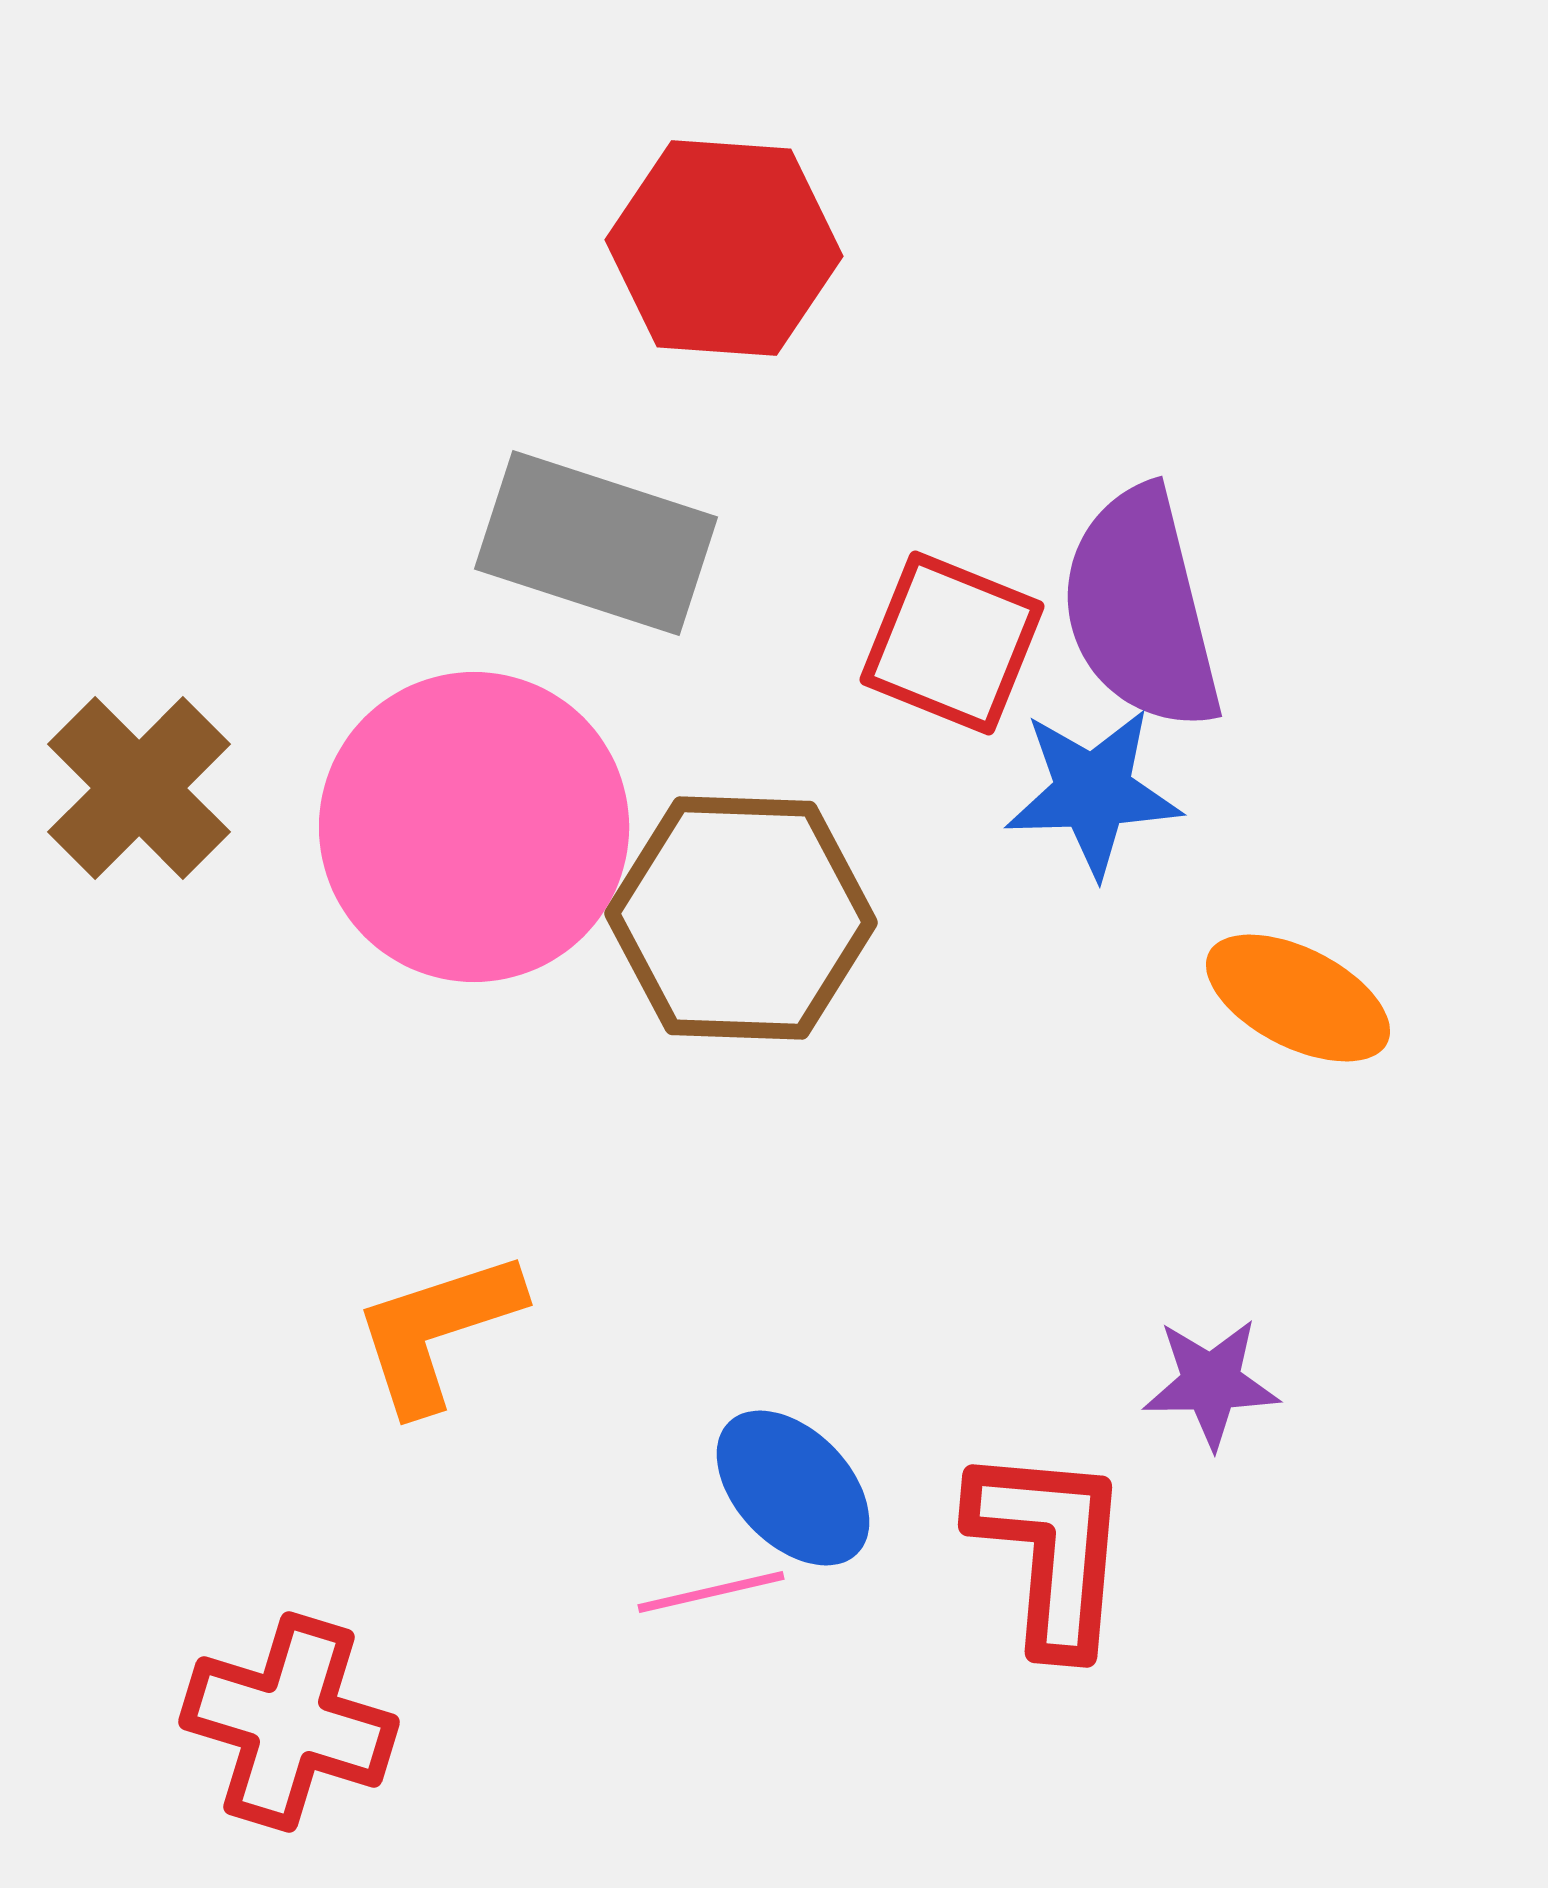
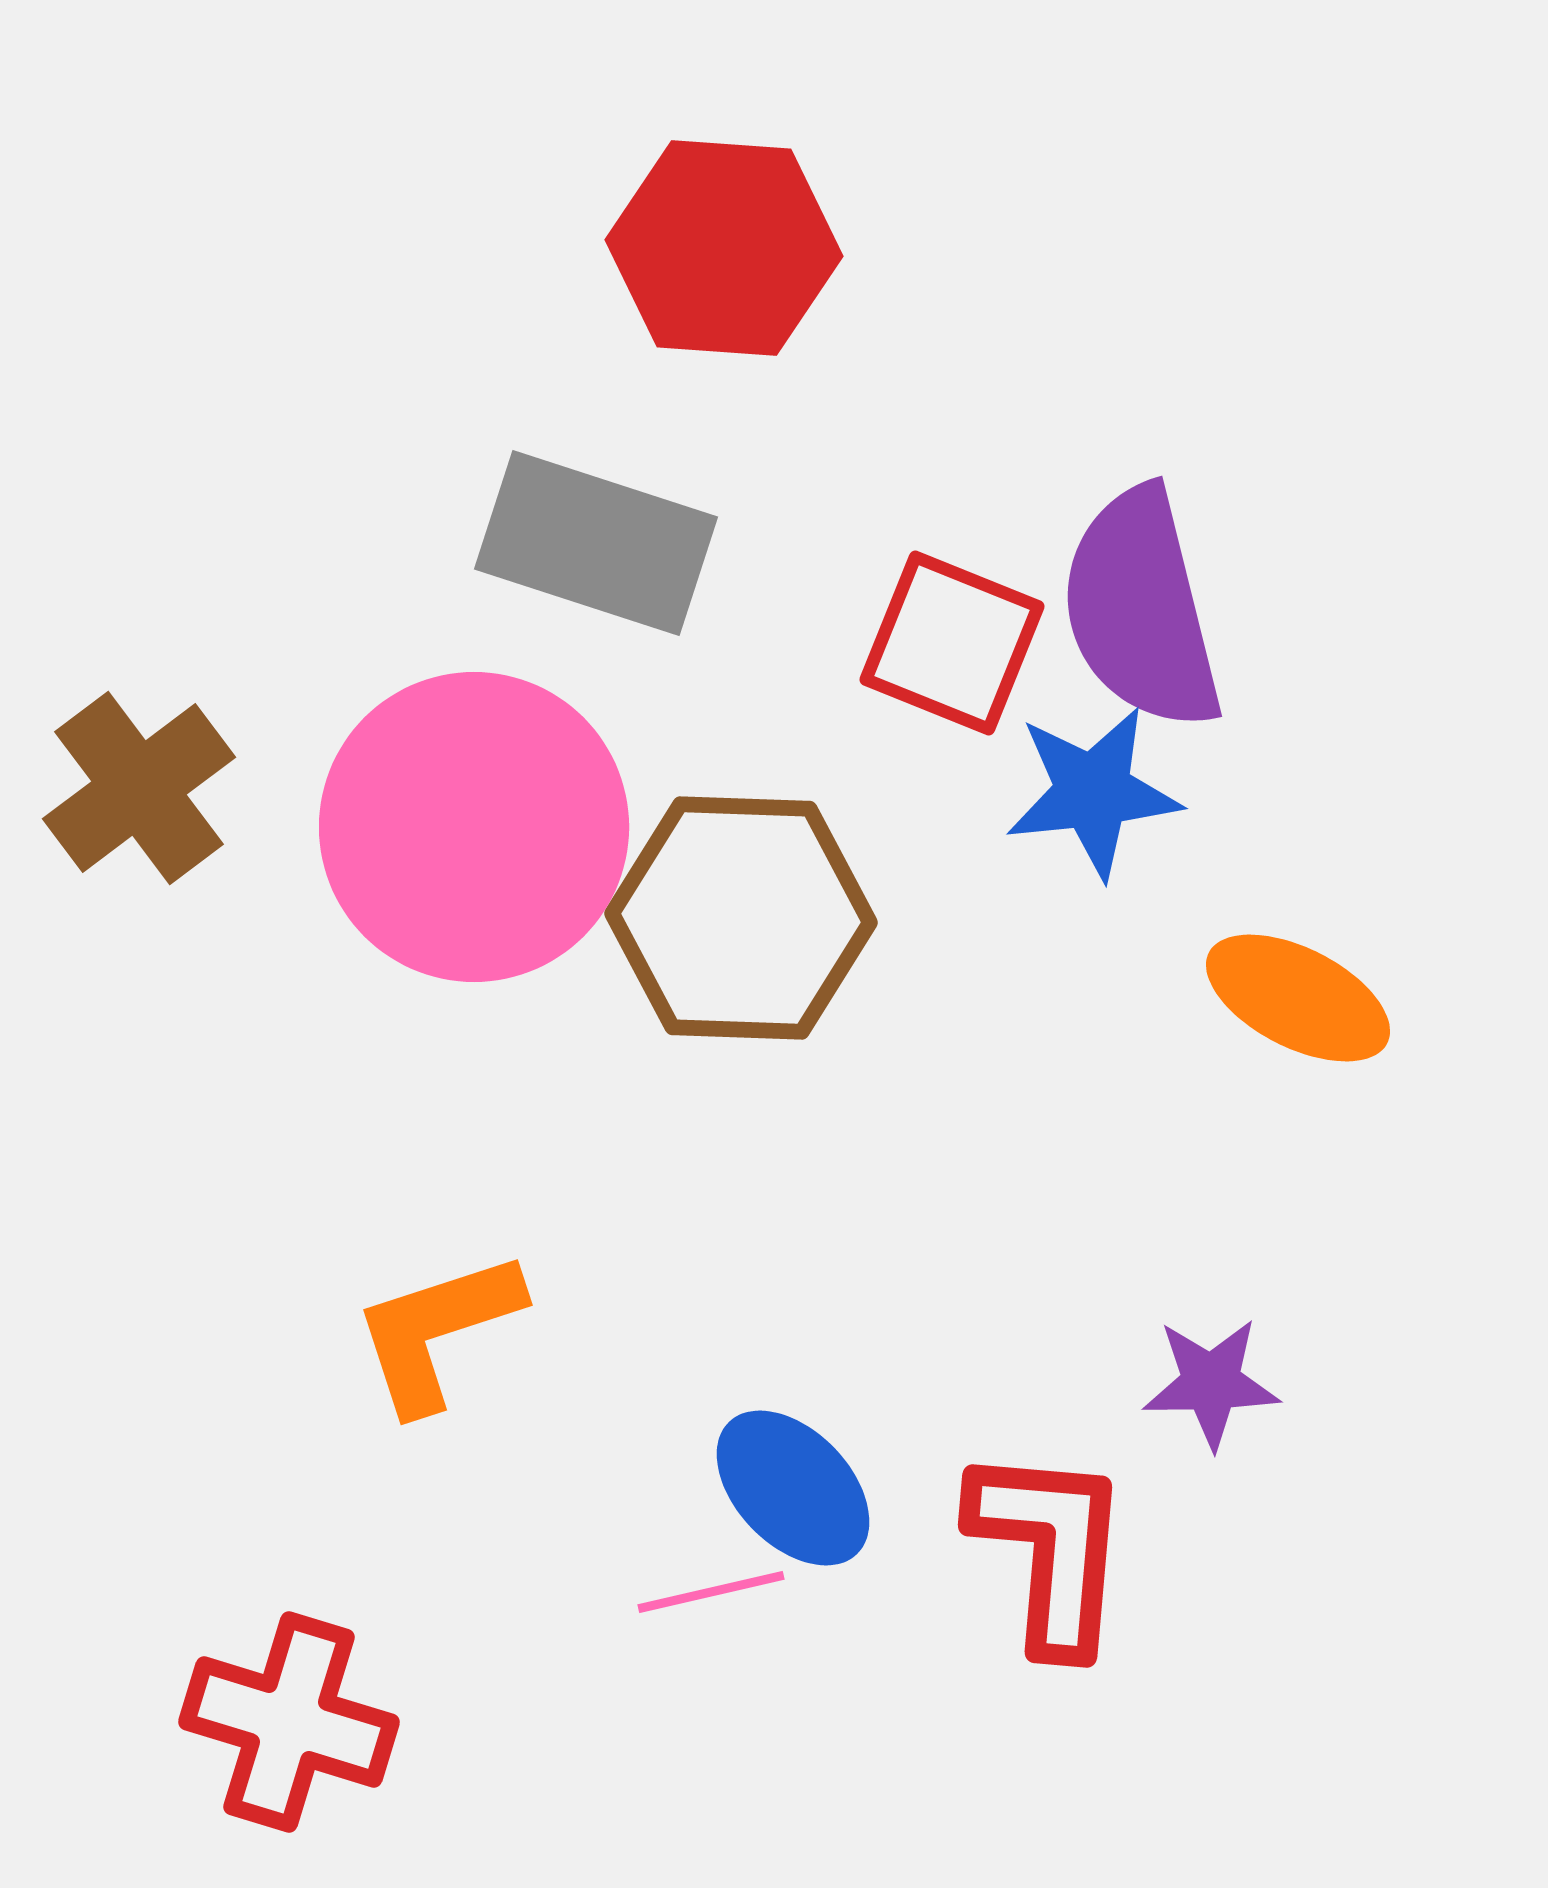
brown cross: rotated 8 degrees clockwise
blue star: rotated 4 degrees counterclockwise
